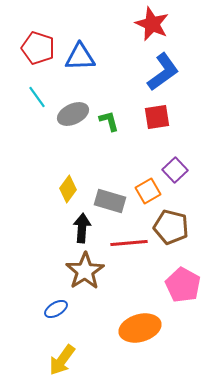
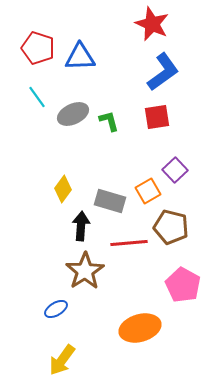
yellow diamond: moved 5 px left
black arrow: moved 1 px left, 2 px up
